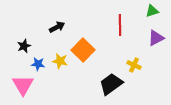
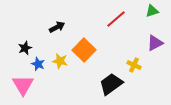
red line: moved 4 px left, 6 px up; rotated 50 degrees clockwise
purple triangle: moved 1 px left, 5 px down
black star: moved 1 px right, 2 px down
orange square: moved 1 px right
blue star: rotated 16 degrees clockwise
